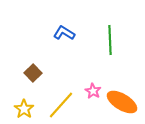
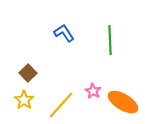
blue L-shape: rotated 25 degrees clockwise
brown square: moved 5 px left
orange ellipse: moved 1 px right
yellow star: moved 9 px up
